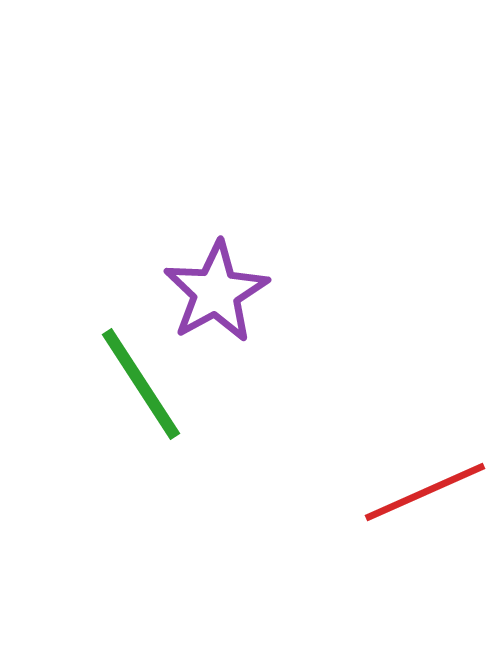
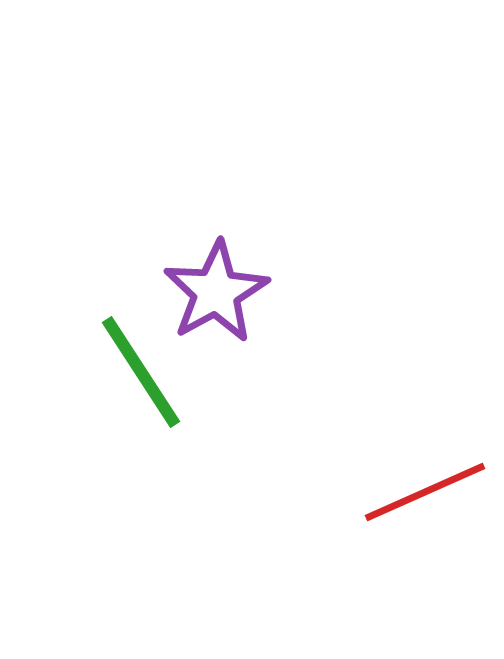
green line: moved 12 px up
